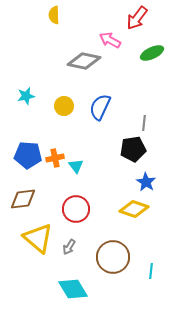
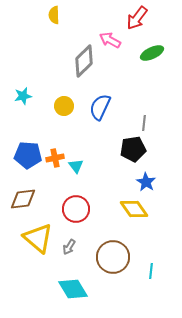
gray diamond: rotated 56 degrees counterclockwise
cyan star: moved 3 px left
yellow diamond: rotated 36 degrees clockwise
